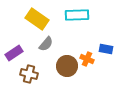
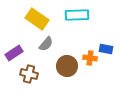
orange cross: moved 3 px right, 1 px up; rotated 16 degrees counterclockwise
